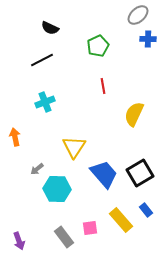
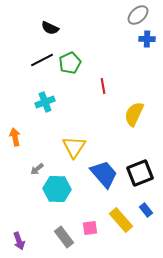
blue cross: moved 1 px left
green pentagon: moved 28 px left, 17 px down
black square: rotated 8 degrees clockwise
